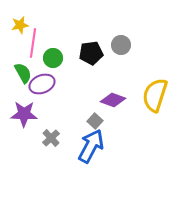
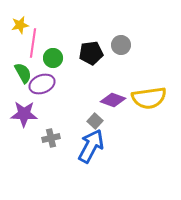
yellow semicircle: moved 6 px left, 3 px down; rotated 116 degrees counterclockwise
gray cross: rotated 30 degrees clockwise
